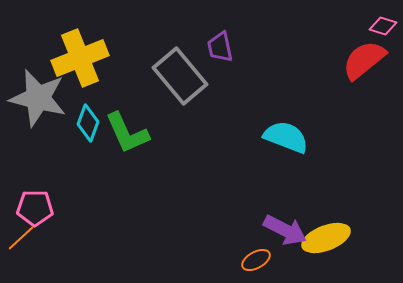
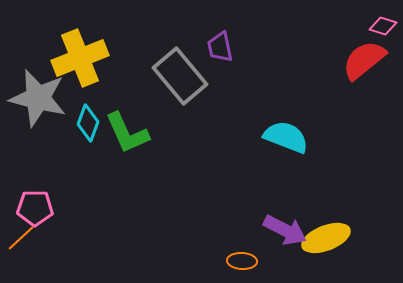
orange ellipse: moved 14 px left, 1 px down; rotated 32 degrees clockwise
